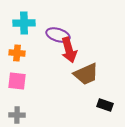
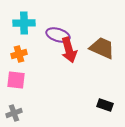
orange cross: moved 2 px right, 1 px down; rotated 21 degrees counterclockwise
brown trapezoid: moved 16 px right, 26 px up; rotated 132 degrees counterclockwise
pink square: moved 1 px left, 1 px up
gray cross: moved 3 px left, 2 px up; rotated 21 degrees counterclockwise
